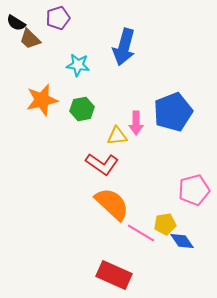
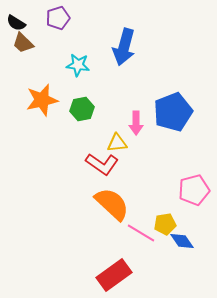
brown trapezoid: moved 7 px left, 4 px down
yellow triangle: moved 7 px down
red rectangle: rotated 60 degrees counterclockwise
